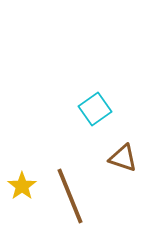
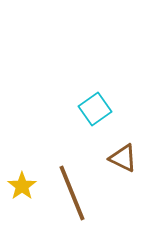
brown triangle: rotated 8 degrees clockwise
brown line: moved 2 px right, 3 px up
